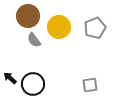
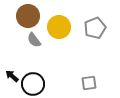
black arrow: moved 2 px right, 2 px up
gray square: moved 1 px left, 2 px up
